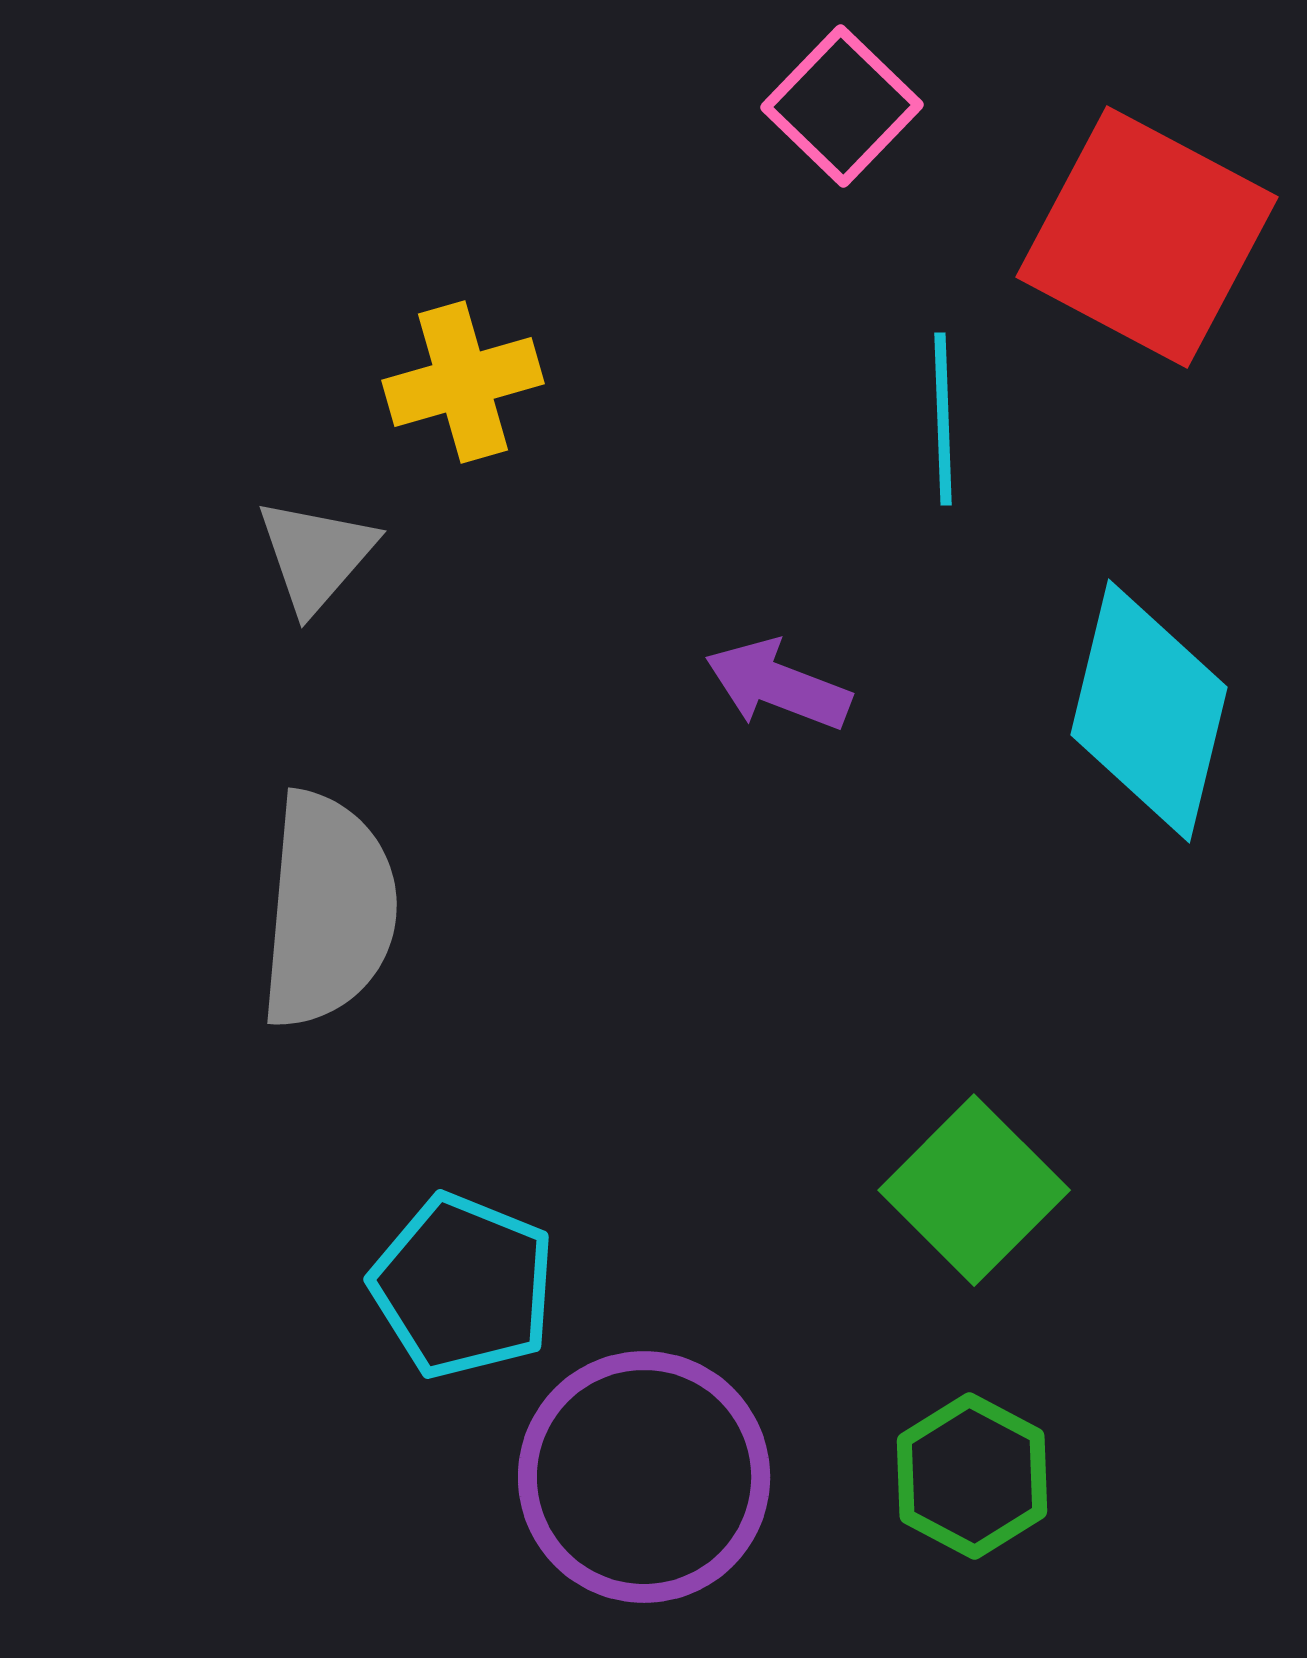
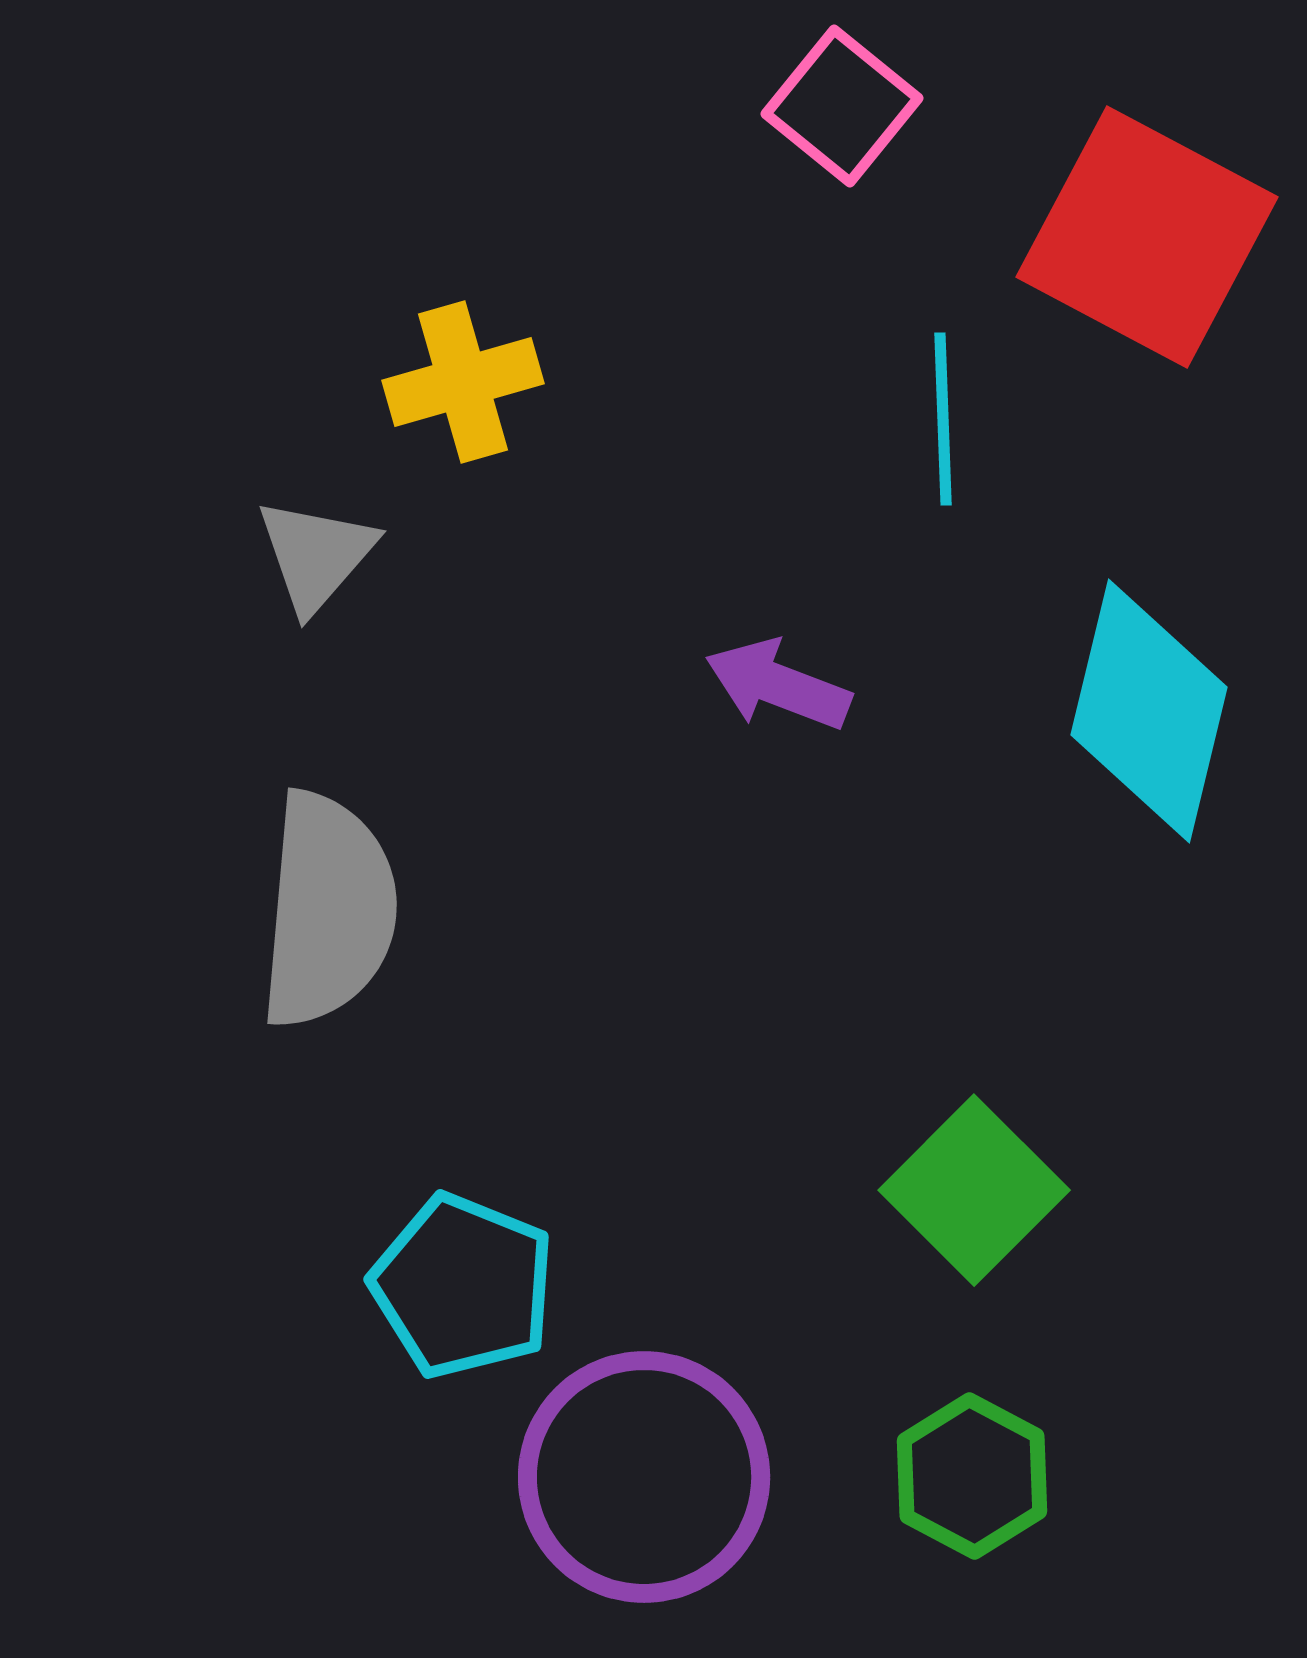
pink square: rotated 5 degrees counterclockwise
